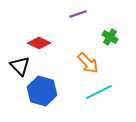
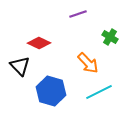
blue hexagon: moved 9 px right
